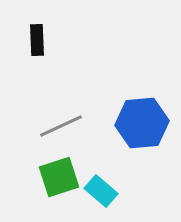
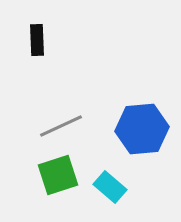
blue hexagon: moved 6 px down
green square: moved 1 px left, 2 px up
cyan rectangle: moved 9 px right, 4 px up
